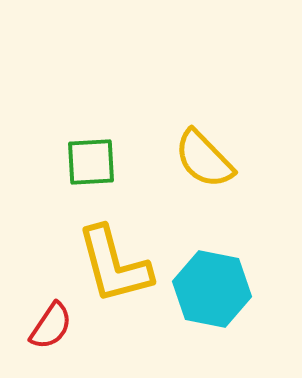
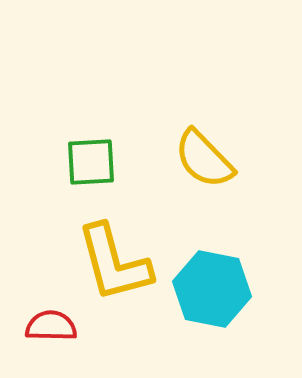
yellow L-shape: moved 2 px up
red semicircle: rotated 123 degrees counterclockwise
